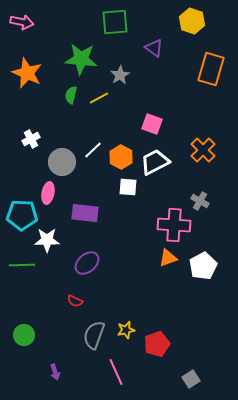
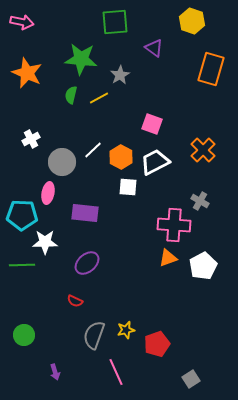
white star: moved 2 px left, 2 px down
